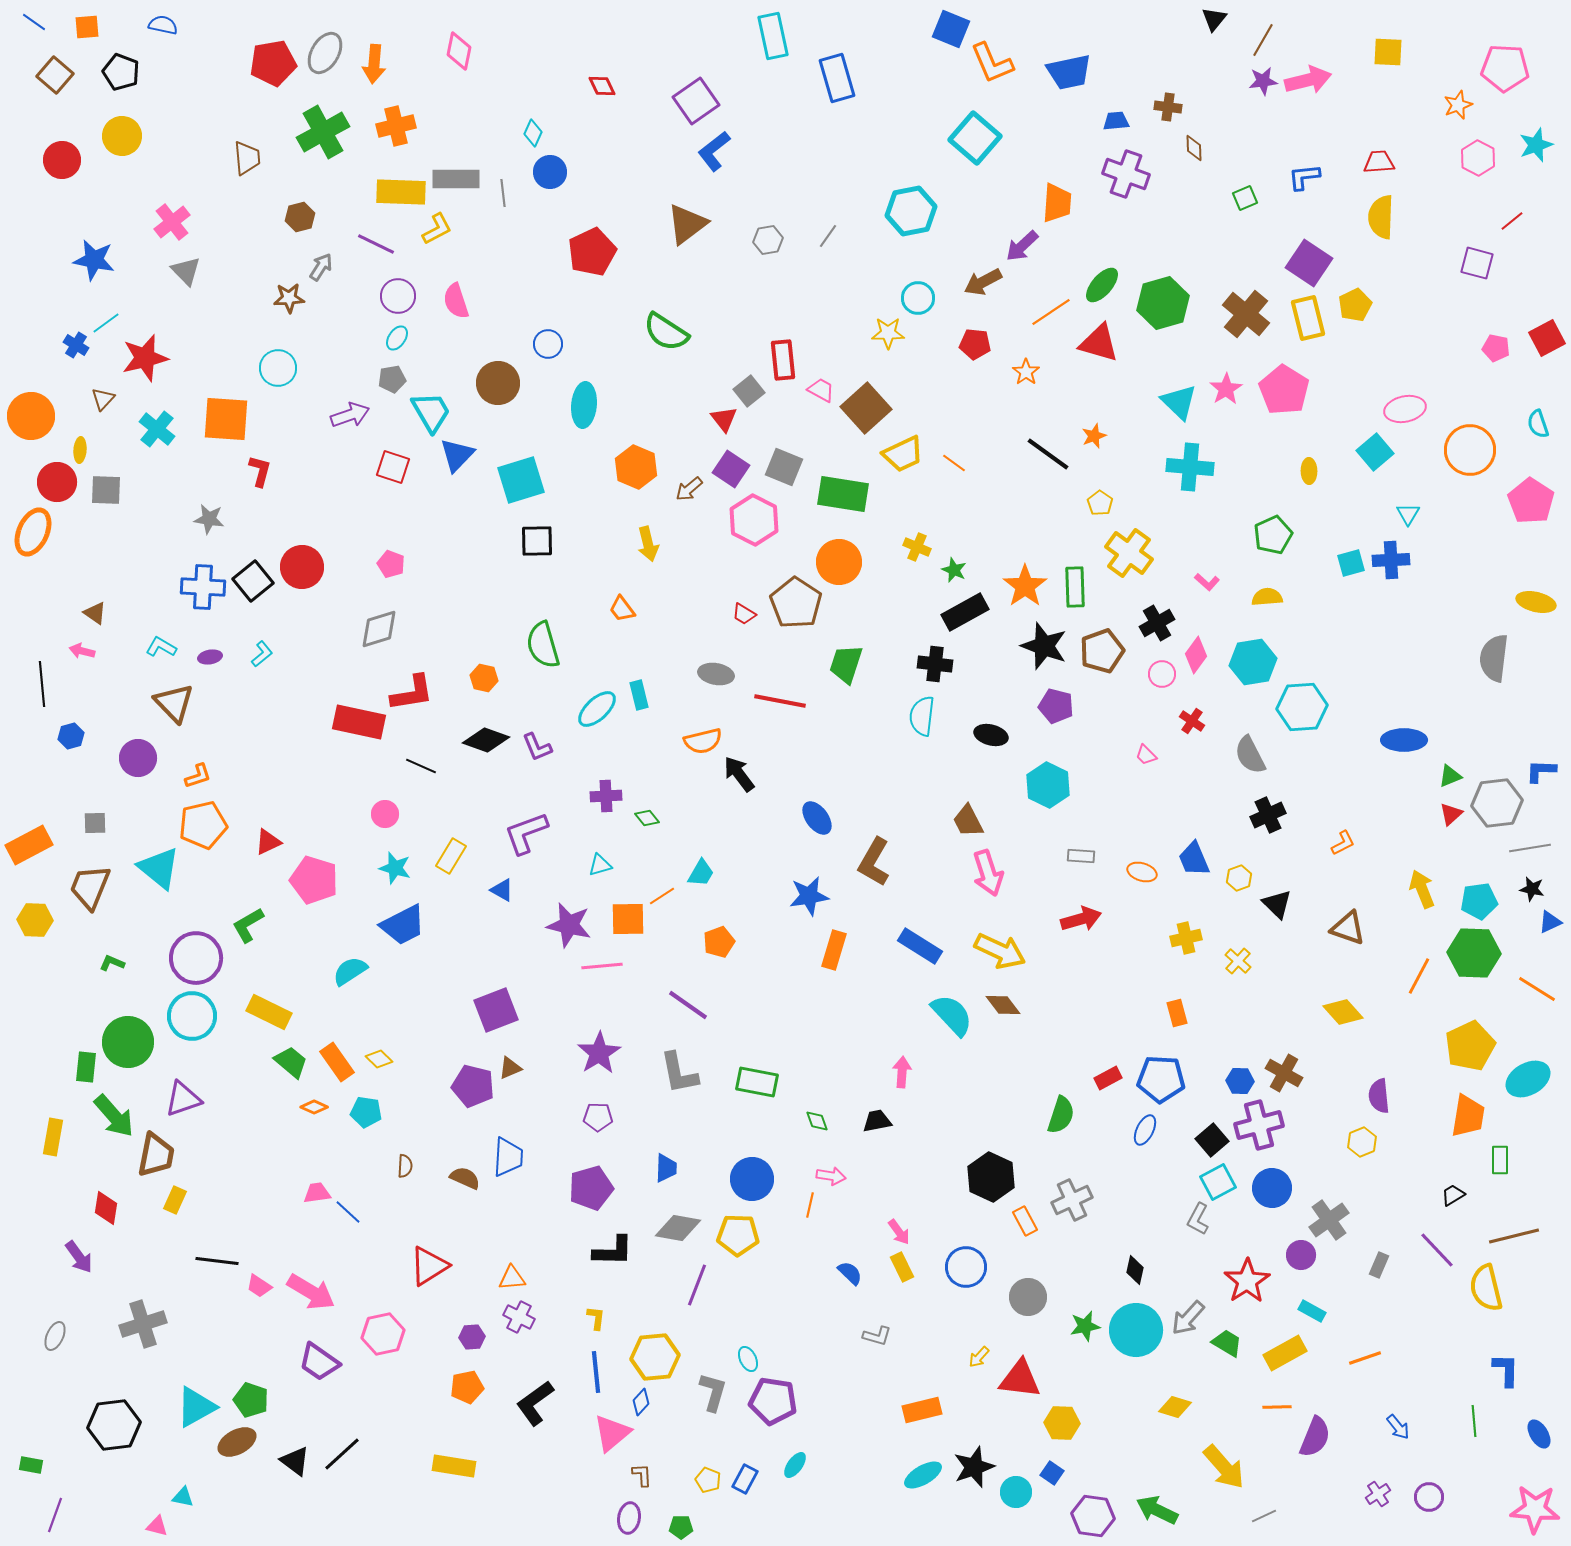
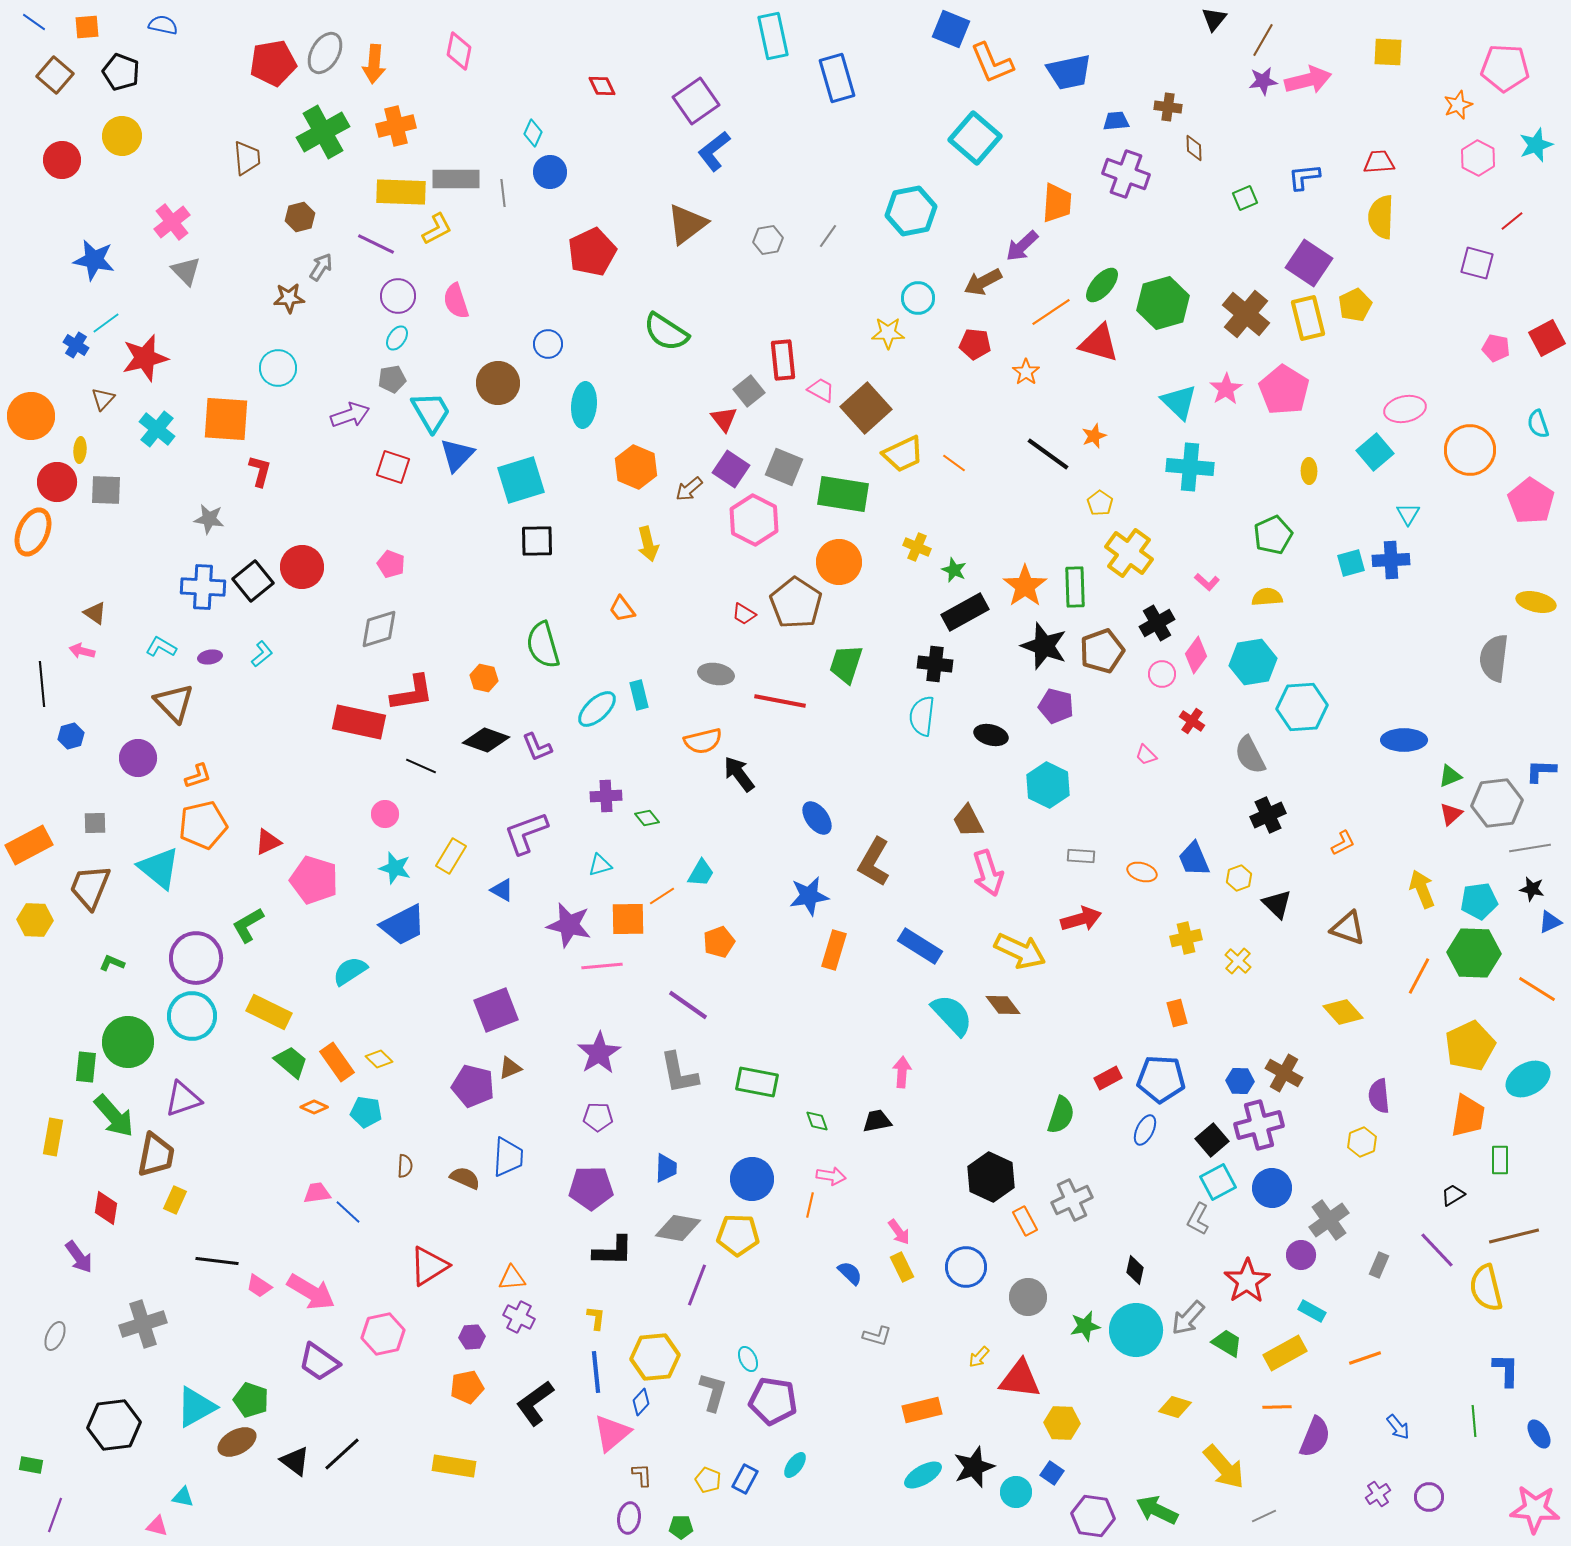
yellow arrow at (1000, 951): moved 20 px right
purple pentagon at (591, 1188): rotated 15 degrees clockwise
